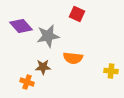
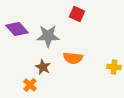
purple diamond: moved 4 px left, 3 px down
gray star: rotated 10 degrees clockwise
brown star: rotated 28 degrees clockwise
yellow cross: moved 3 px right, 4 px up
orange cross: moved 3 px right, 3 px down; rotated 24 degrees clockwise
